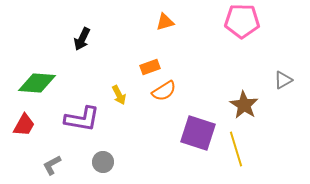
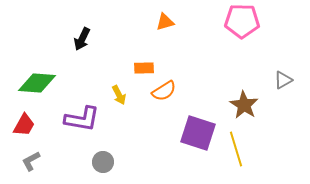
orange rectangle: moved 6 px left, 1 px down; rotated 18 degrees clockwise
gray L-shape: moved 21 px left, 4 px up
